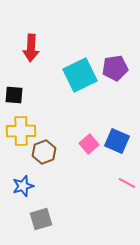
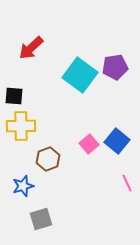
red arrow: rotated 44 degrees clockwise
purple pentagon: moved 1 px up
cyan square: rotated 28 degrees counterclockwise
black square: moved 1 px down
yellow cross: moved 5 px up
blue square: rotated 15 degrees clockwise
brown hexagon: moved 4 px right, 7 px down
pink line: rotated 36 degrees clockwise
